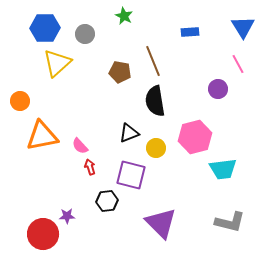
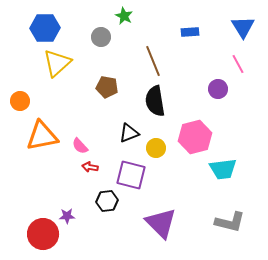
gray circle: moved 16 px right, 3 px down
brown pentagon: moved 13 px left, 15 px down
red arrow: rotated 63 degrees counterclockwise
